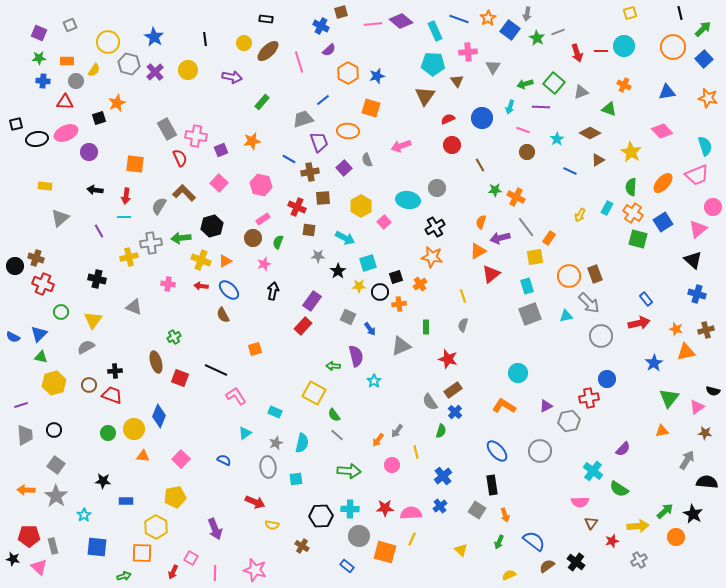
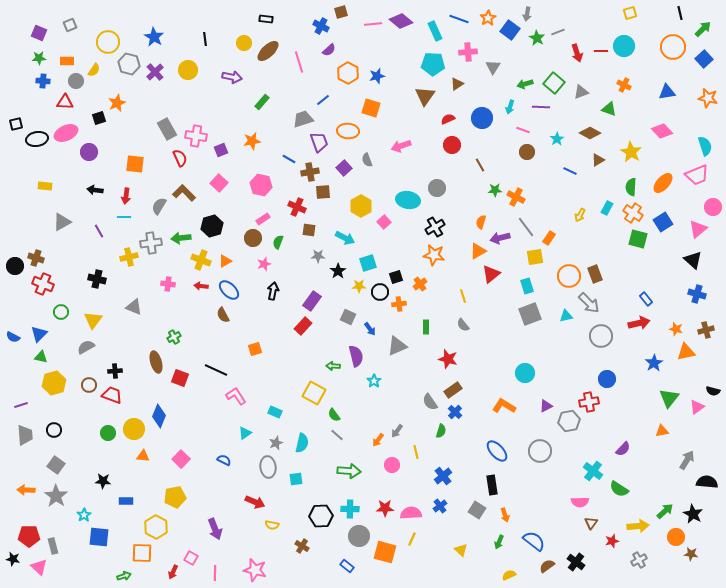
brown triangle at (457, 81): moved 3 px down; rotated 32 degrees clockwise
brown square at (323, 198): moved 6 px up
gray triangle at (60, 218): moved 2 px right, 4 px down; rotated 12 degrees clockwise
orange star at (432, 257): moved 2 px right, 2 px up
gray semicircle at (463, 325): rotated 56 degrees counterclockwise
gray triangle at (401, 346): moved 4 px left
cyan circle at (518, 373): moved 7 px right
red cross at (589, 398): moved 4 px down
brown star at (705, 433): moved 14 px left, 121 px down
blue square at (97, 547): moved 2 px right, 10 px up
